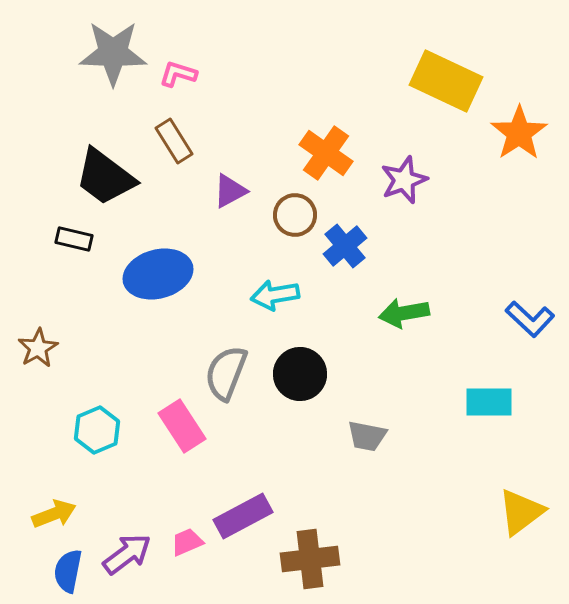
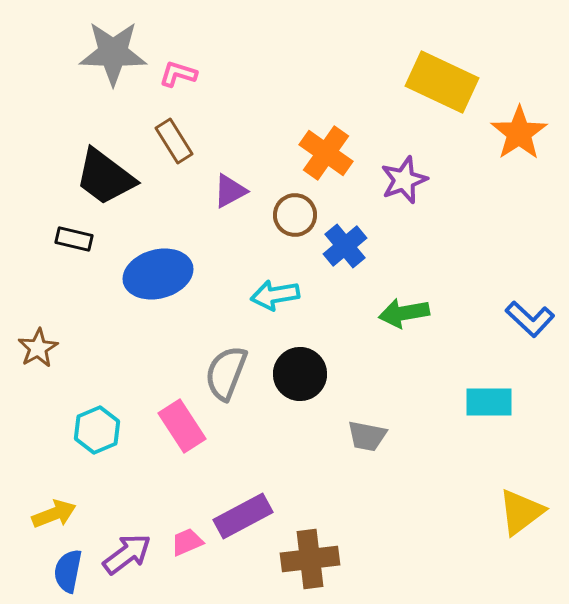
yellow rectangle: moved 4 px left, 1 px down
